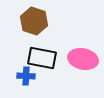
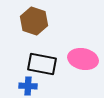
black rectangle: moved 6 px down
blue cross: moved 2 px right, 10 px down
